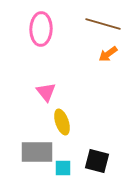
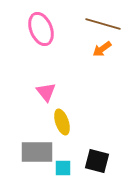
pink ellipse: rotated 24 degrees counterclockwise
orange arrow: moved 6 px left, 5 px up
